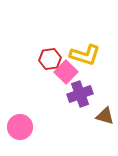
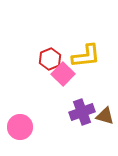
yellow L-shape: moved 1 px right, 1 px down; rotated 24 degrees counterclockwise
red hexagon: rotated 15 degrees counterclockwise
pink square: moved 3 px left, 2 px down
purple cross: moved 2 px right, 18 px down
